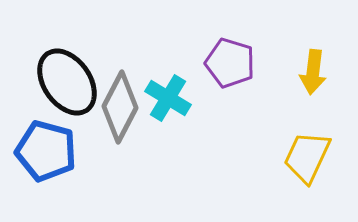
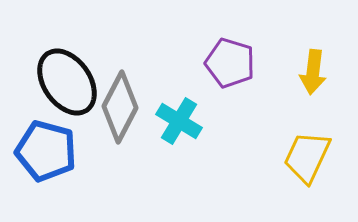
cyan cross: moved 11 px right, 23 px down
